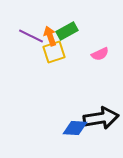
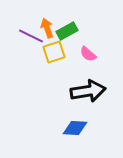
orange arrow: moved 3 px left, 8 px up
pink semicircle: moved 12 px left; rotated 66 degrees clockwise
black arrow: moved 13 px left, 27 px up
